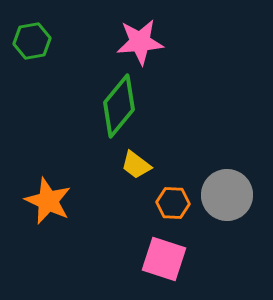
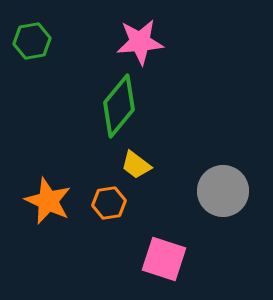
gray circle: moved 4 px left, 4 px up
orange hexagon: moved 64 px left; rotated 12 degrees counterclockwise
